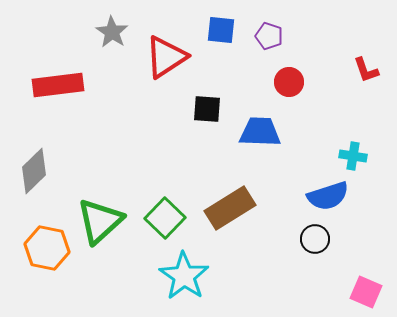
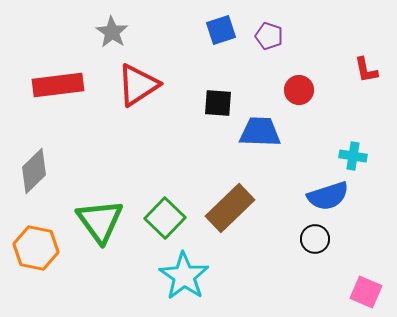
blue square: rotated 24 degrees counterclockwise
red triangle: moved 28 px left, 28 px down
red L-shape: rotated 8 degrees clockwise
red circle: moved 10 px right, 8 px down
black square: moved 11 px right, 6 px up
brown rectangle: rotated 12 degrees counterclockwise
green triangle: rotated 24 degrees counterclockwise
orange hexagon: moved 11 px left
